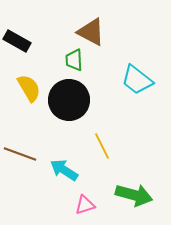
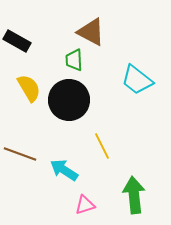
green arrow: rotated 111 degrees counterclockwise
